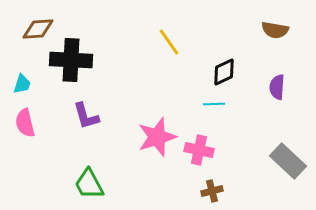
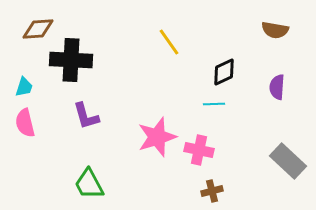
cyan trapezoid: moved 2 px right, 3 px down
